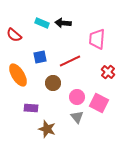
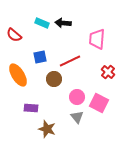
brown circle: moved 1 px right, 4 px up
